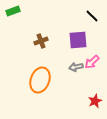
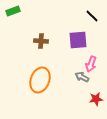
brown cross: rotated 24 degrees clockwise
pink arrow: moved 1 px left, 2 px down; rotated 28 degrees counterclockwise
gray arrow: moved 6 px right, 10 px down; rotated 40 degrees clockwise
red star: moved 1 px right, 2 px up; rotated 16 degrees clockwise
